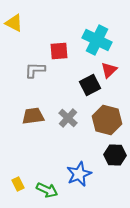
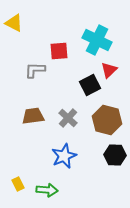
blue star: moved 15 px left, 18 px up
green arrow: rotated 20 degrees counterclockwise
